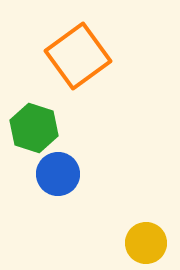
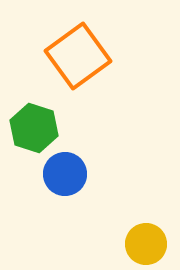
blue circle: moved 7 px right
yellow circle: moved 1 px down
